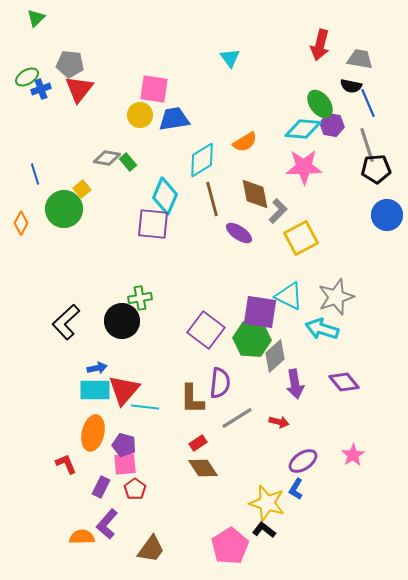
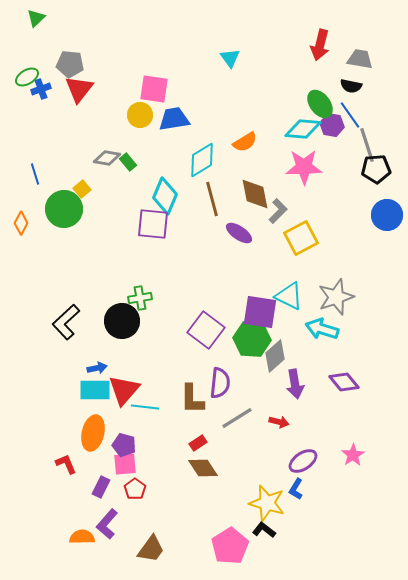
blue line at (368, 103): moved 18 px left, 12 px down; rotated 12 degrees counterclockwise
